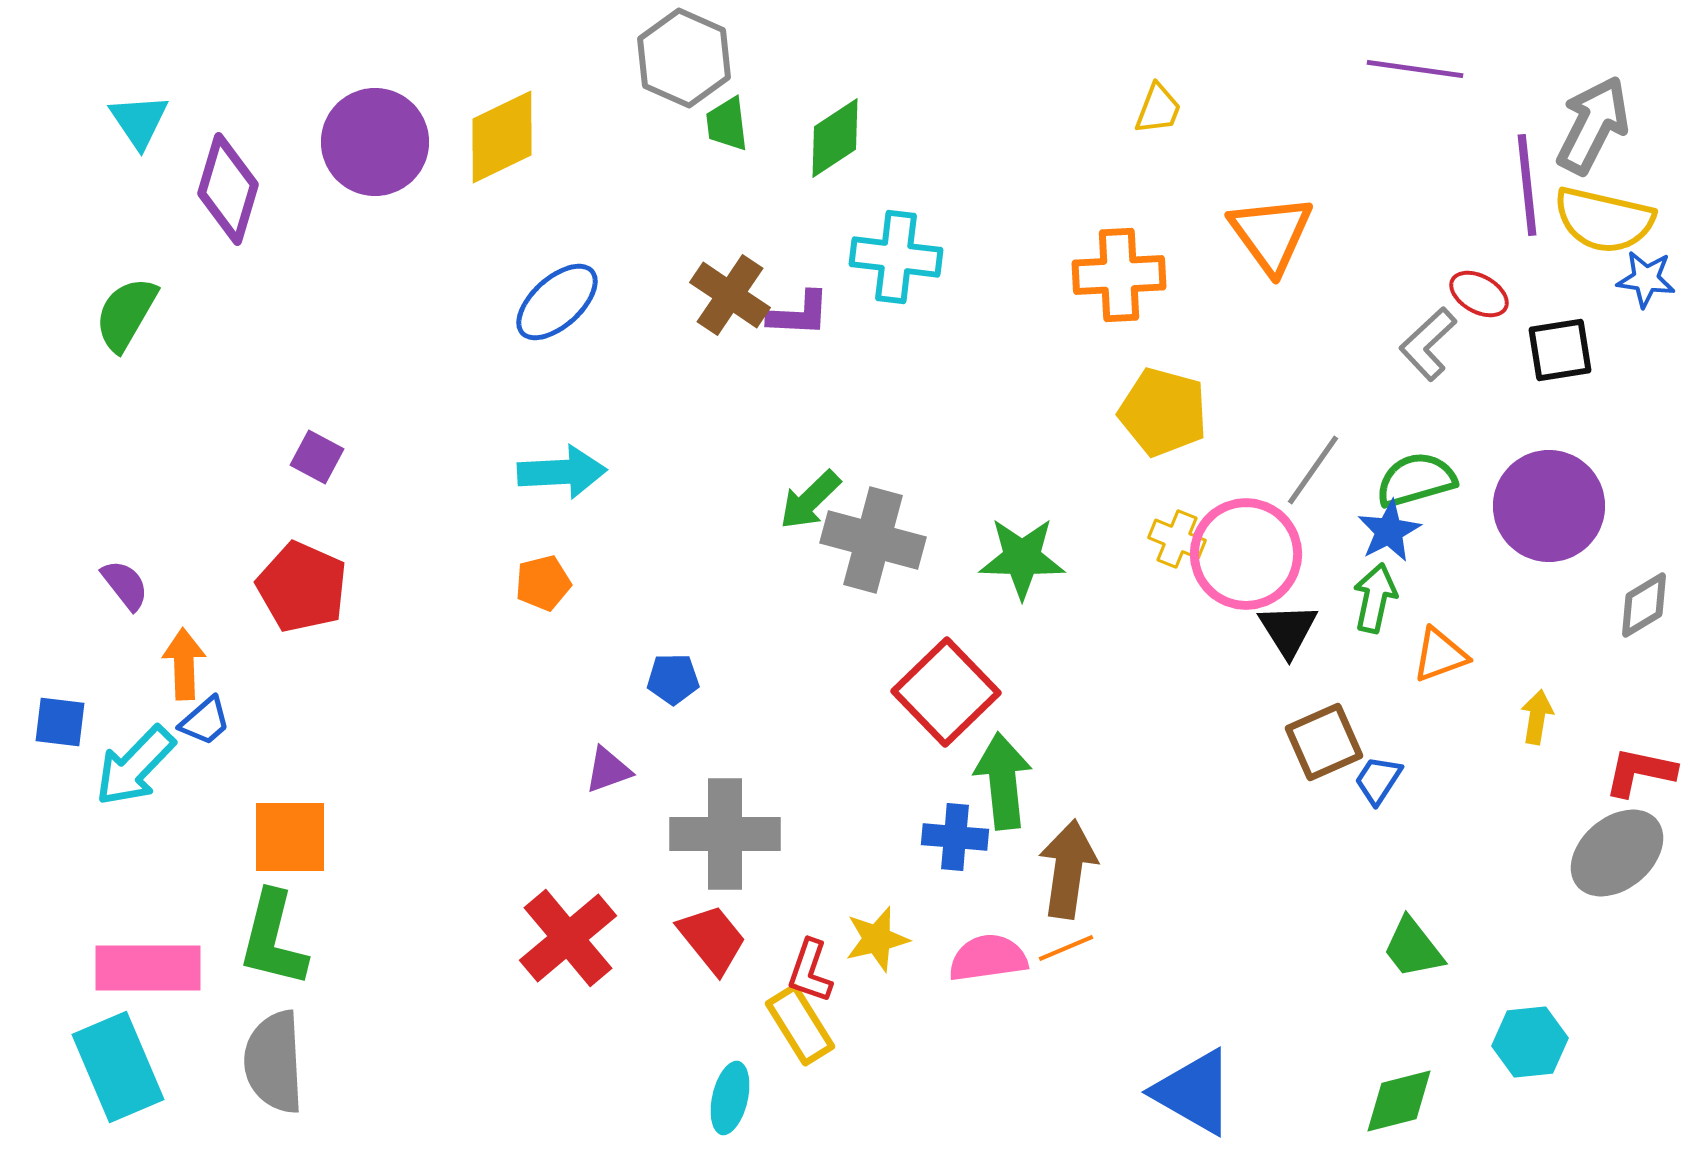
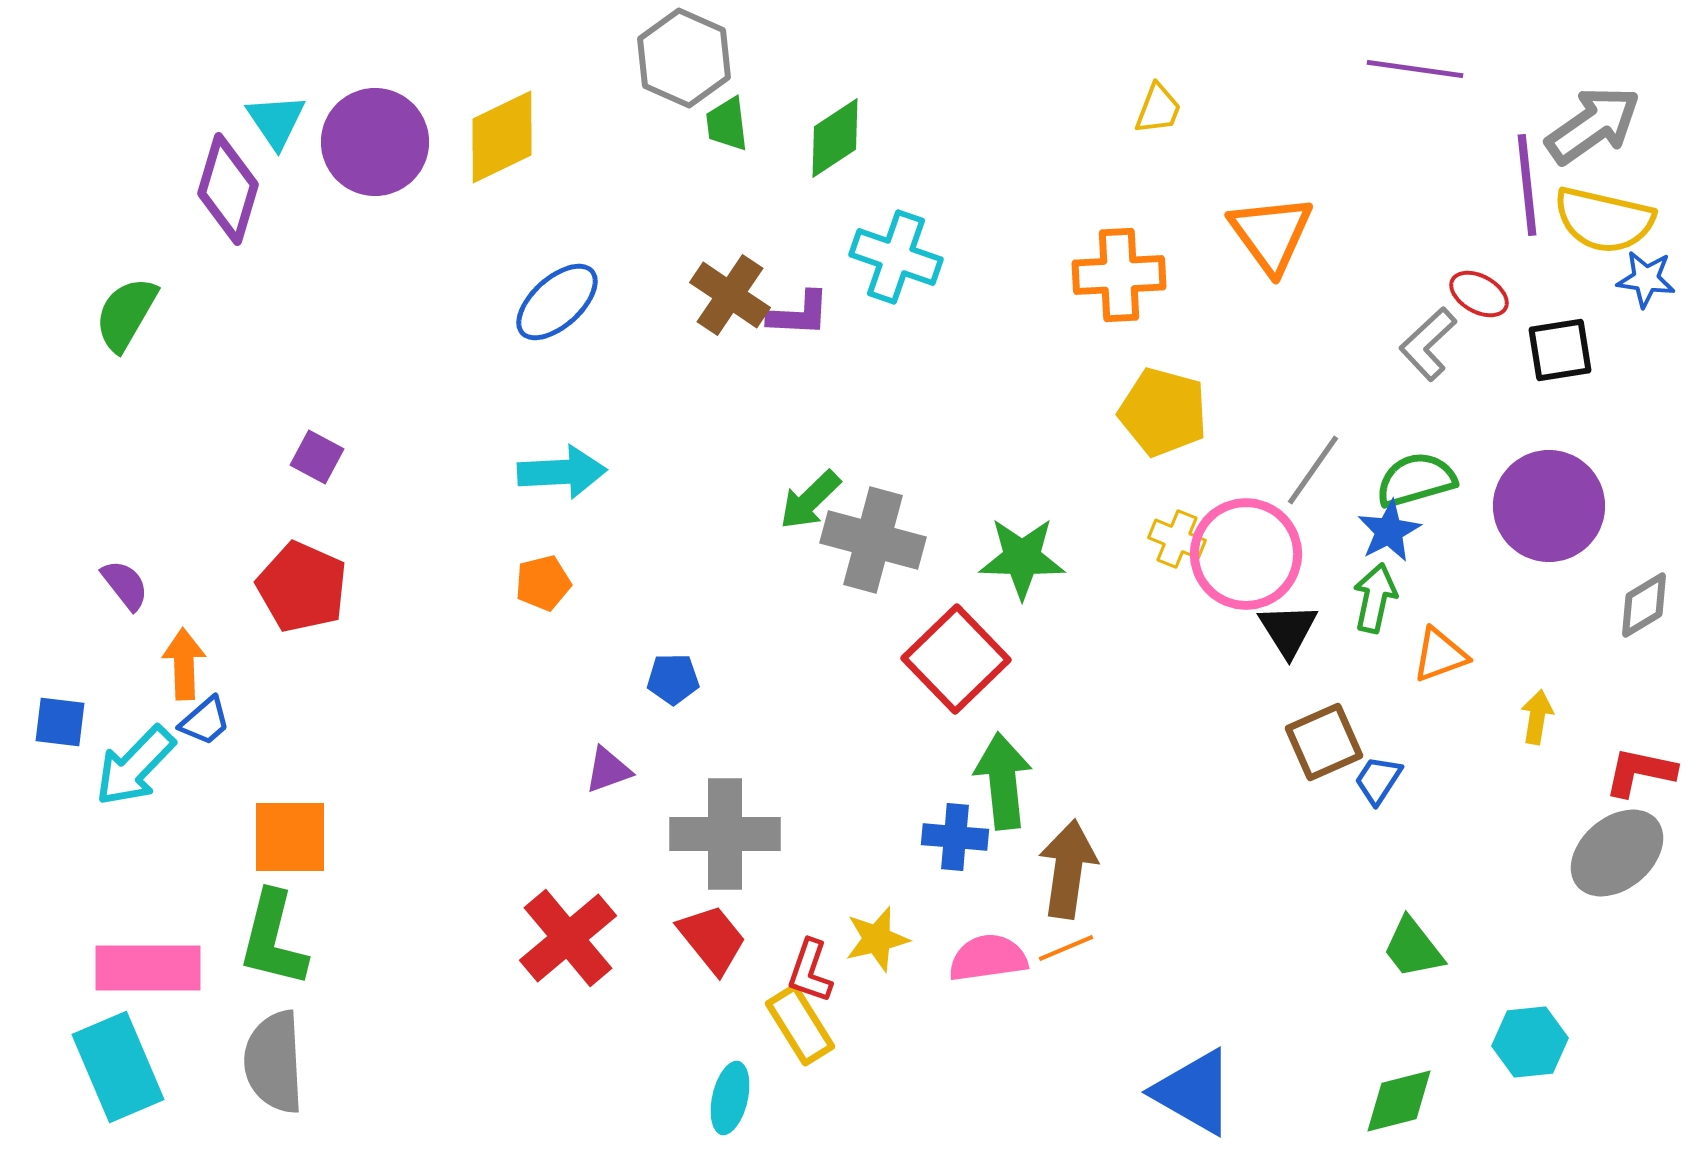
cyan triangle at (139, 121): moved 137 px right
gray arrow at (1593, 125): rotated 28 degrees clockwise
cyan cross at (896, 257): rotated 12 degrees clockwise
red square at (946, 692): moved 10 px right, 33 px up
